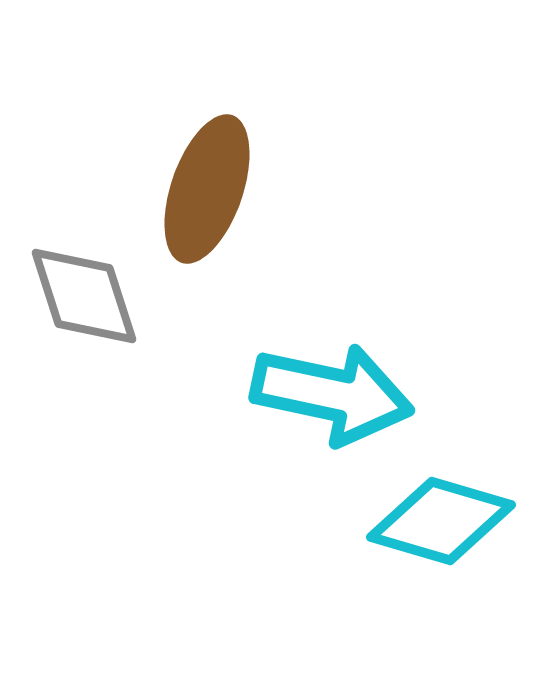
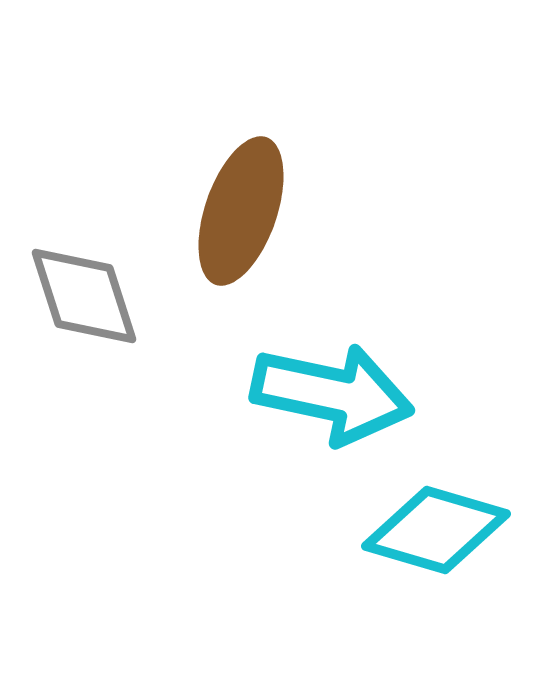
brown ellipse: moved 34 px right, 22 px down
cyan diamond: moved 5 px left, 9 px down
